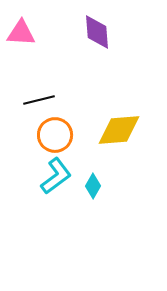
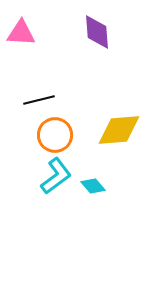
cyan diamond: rotated 70 degrees counterclockwise
